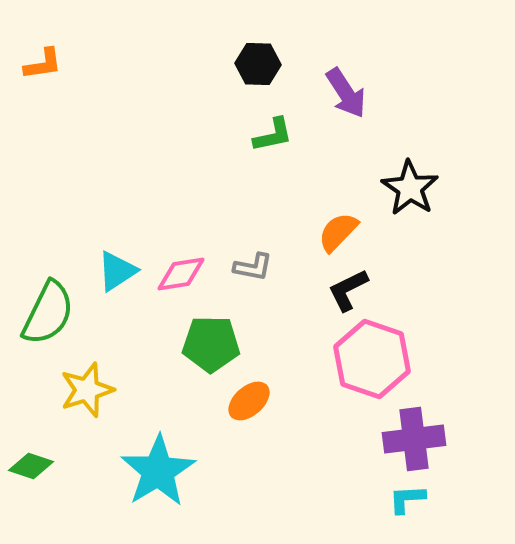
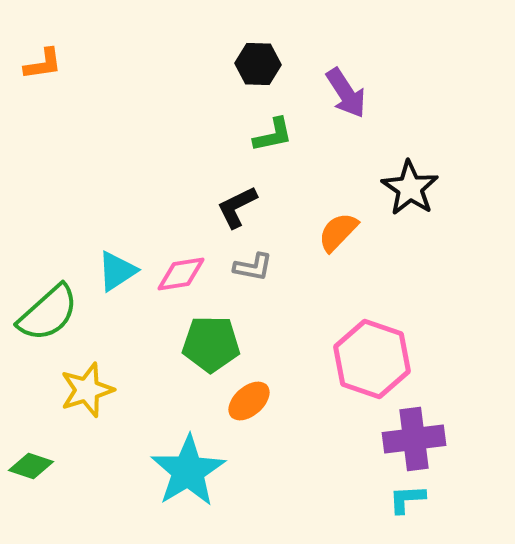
black L-shape: moved 111 px left, 83 px up
green semicircle: rotated 22 degrees clockwise
cyan star: moved 30 px right
